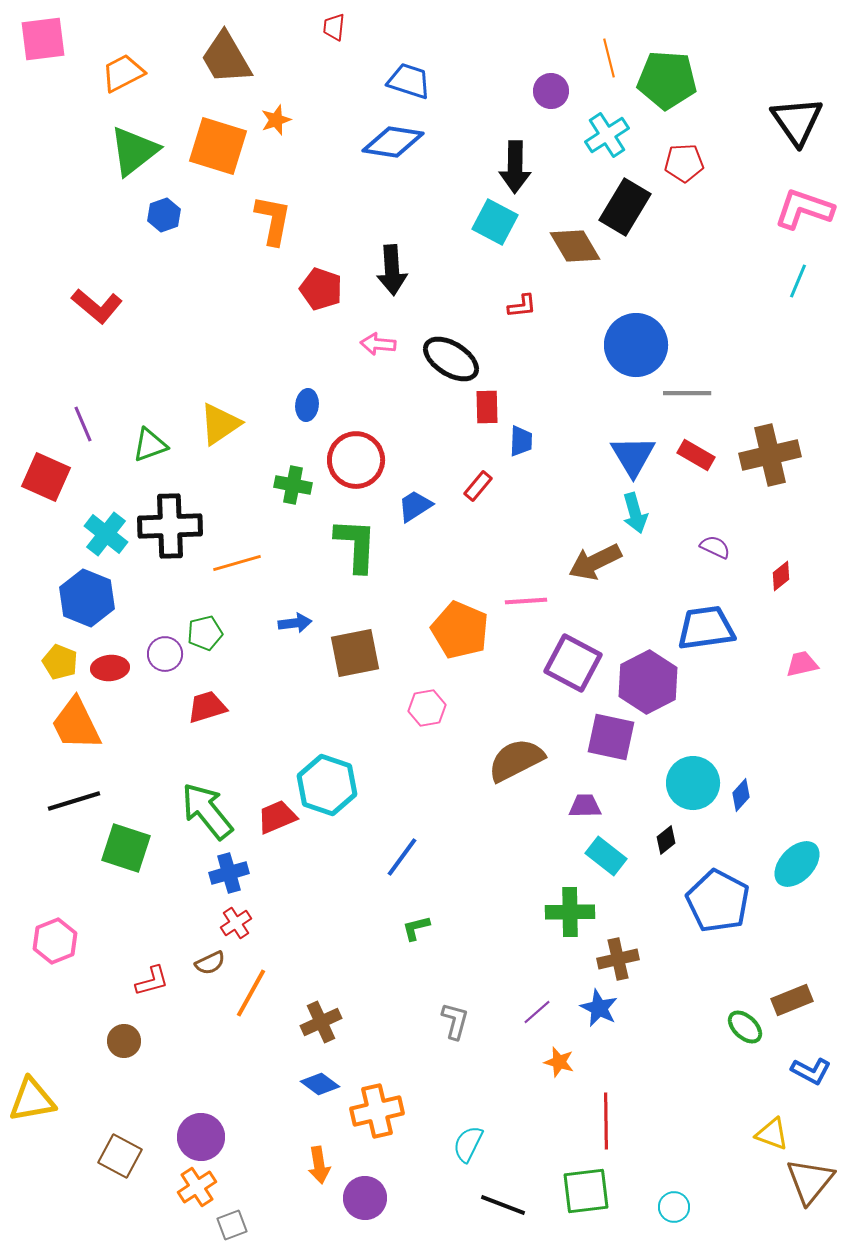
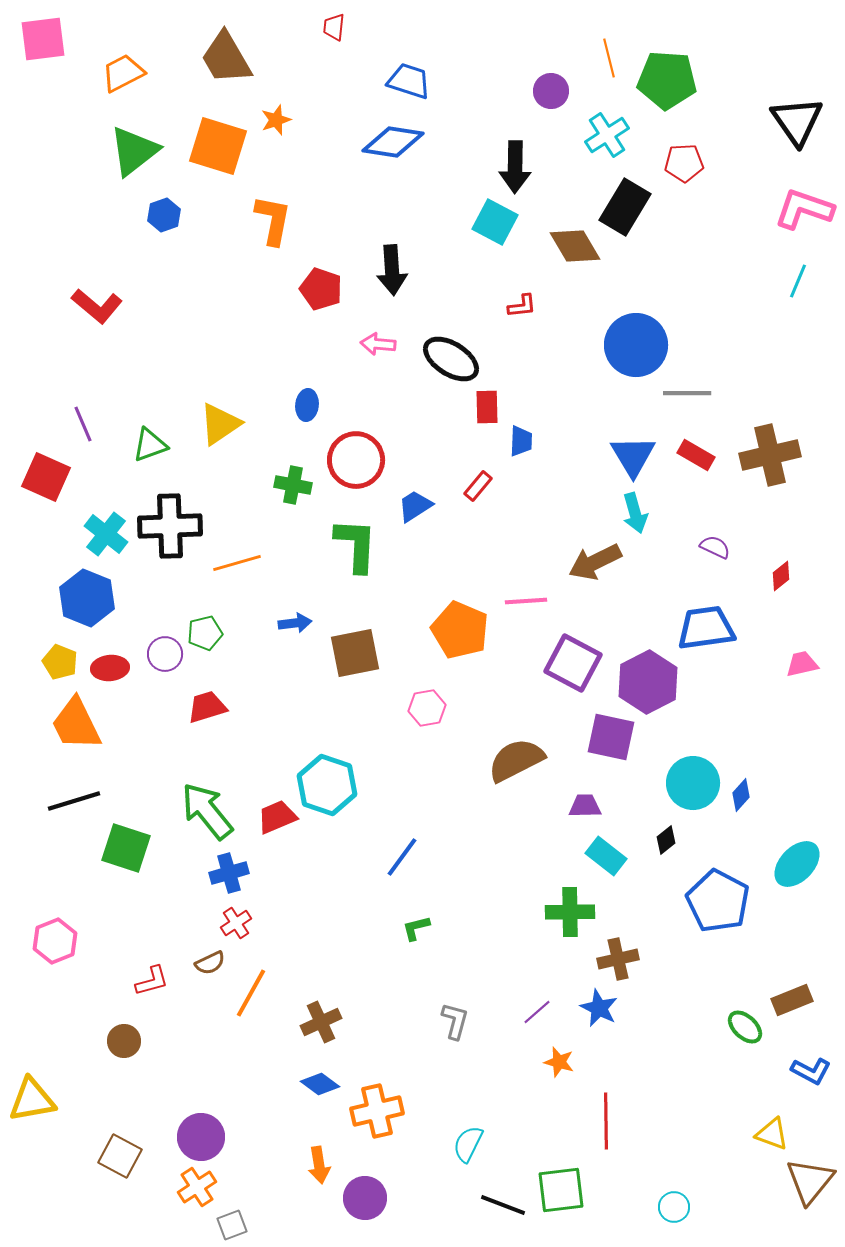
green square at (586, 1191): moved 25 px left, 1 px up
